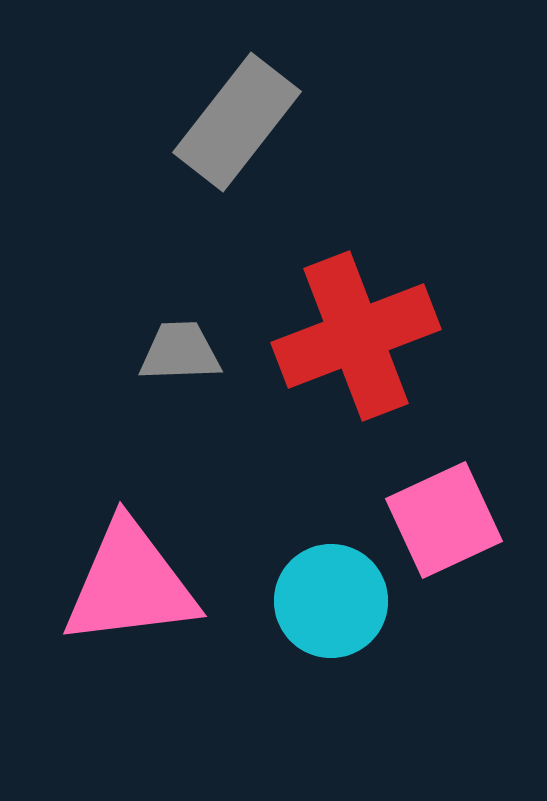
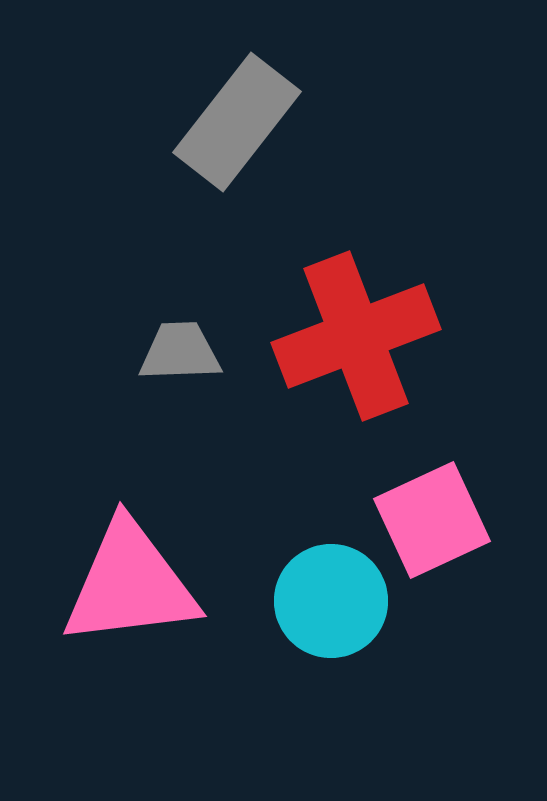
pink square: moved 12 px left
